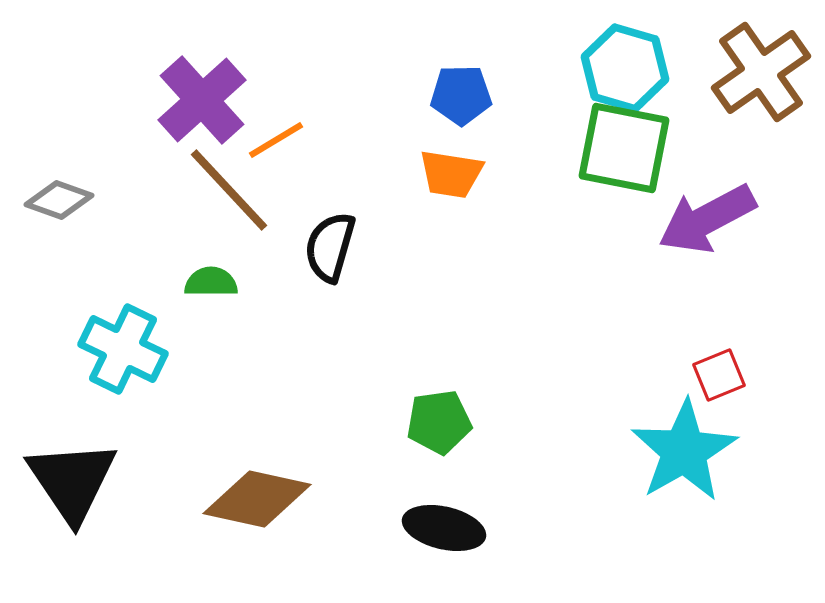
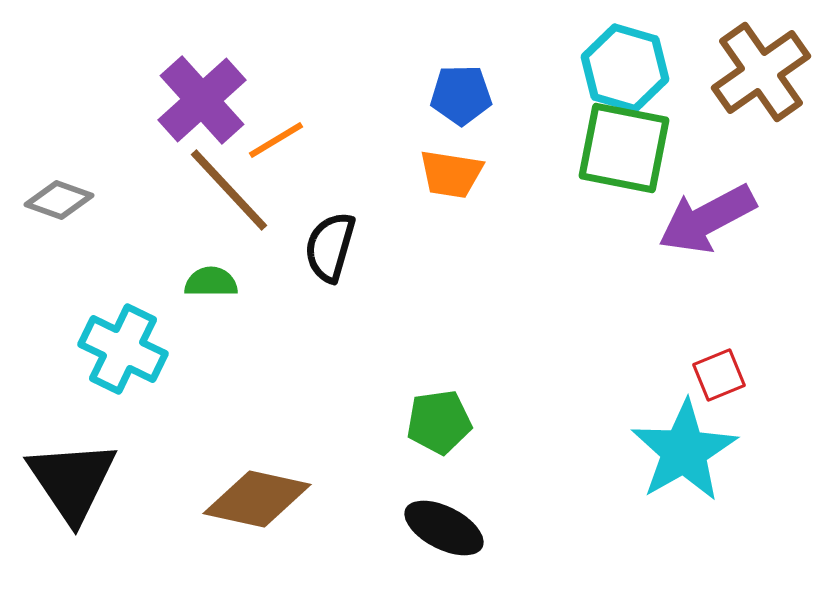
black ellipse: rotated 14 degrees clockwise
